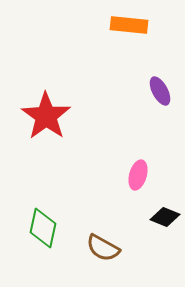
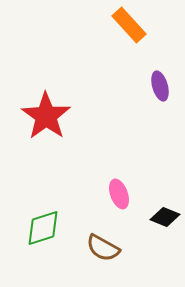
orange rectangle: rotated 42 degrees clockwise
purple ellipse: moved 5 px up; rotated 12 degrees clockwise
pink ellipse: moved 19 px left, 19 px down; rotated 36 degrees counterclockwise
green diamond: rotated 60 degrees clockwise
